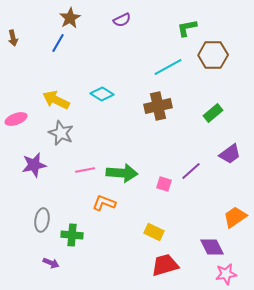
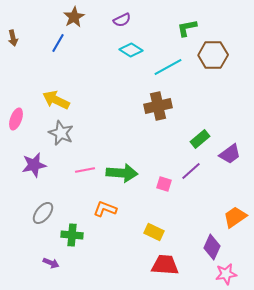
brown star: moved 4 px right, 1 px up
cyan diamond: moved 29 px right, 44 px up
green rectangle: moved 13 px left, 26 px down
pink ellipse: rotated 50 degrees counterclockwise
orange L-shape: moved 1 px right, 6 px down
gray ellipse: moved 1 px right, 7 px up; rotated 30 degrees clockwise
purple diamond: rotated 50 degrees clockwise
red trapezoid: rotated 20 degrees clockwise
